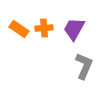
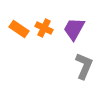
orange cross: rotated 30 degrees clockwise
